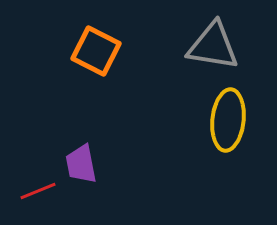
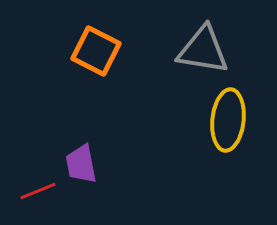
gray triangle: moved 10 px left, 4 px down
